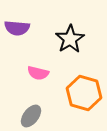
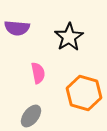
black star: moved 1 px left, 2 px up
pink semicircle: rotated 115 degrees counterclockwise
